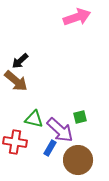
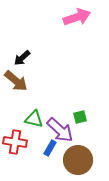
black arrow: moved 2 px right, 3 px up
